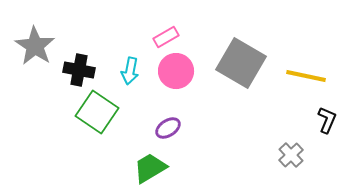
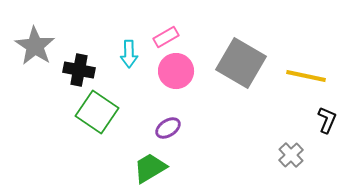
cyan arrow: moved 1 px left, 17 px up; rotated 12 degrees counterclockwise
